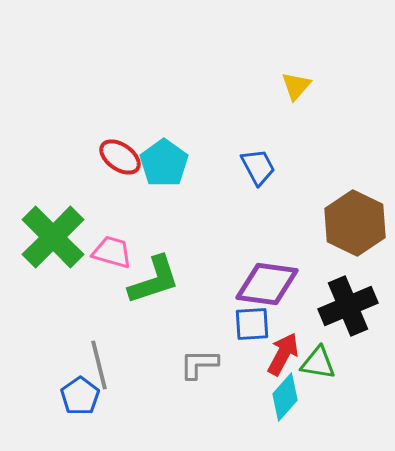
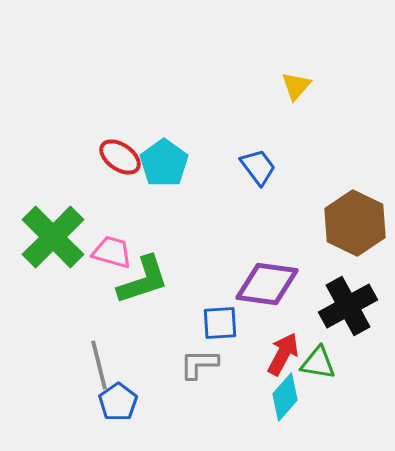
blue trapezoid: rotated 9 degrees counterclockwise
green L-shape: moved 11 px left
black cross: rotated 6 degrees counterclockwise
blue square: moved 32 px left, 1 px up
blue pentagon: moved 38 px right, 6 px down
